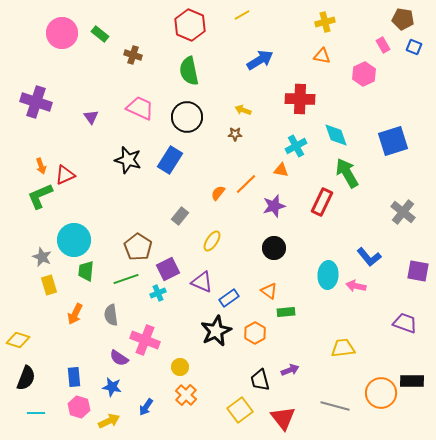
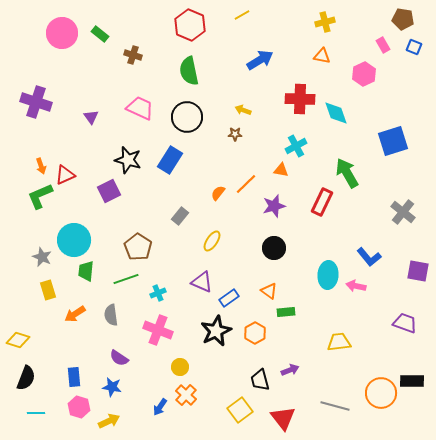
cyan diamond at (336, 135): moved 22 px up
purple square at (168, 269): moved 59 px left, 78 px up
yellow rectangle at (49, 285): moved 1 px left, 5 px down
orange arrow at (75, 314): rotated 30 degrees clockwise
pink cross at (145, 340): moved 13 px right, 10 px up
yellow trapezoid at (343, 348): moved 4 px left, 6 px up
blue arrow at (146, 407): moved 14 px right
